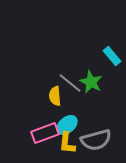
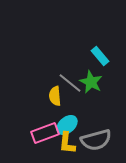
cyan rectangle: moved 12 px left
